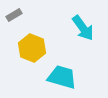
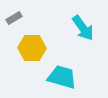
gray rectangle: moved 3 px down
yellow hexagon: rotated 20 degrees counterclockwise
